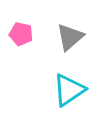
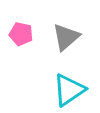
gray triangle: moved 4 px left
